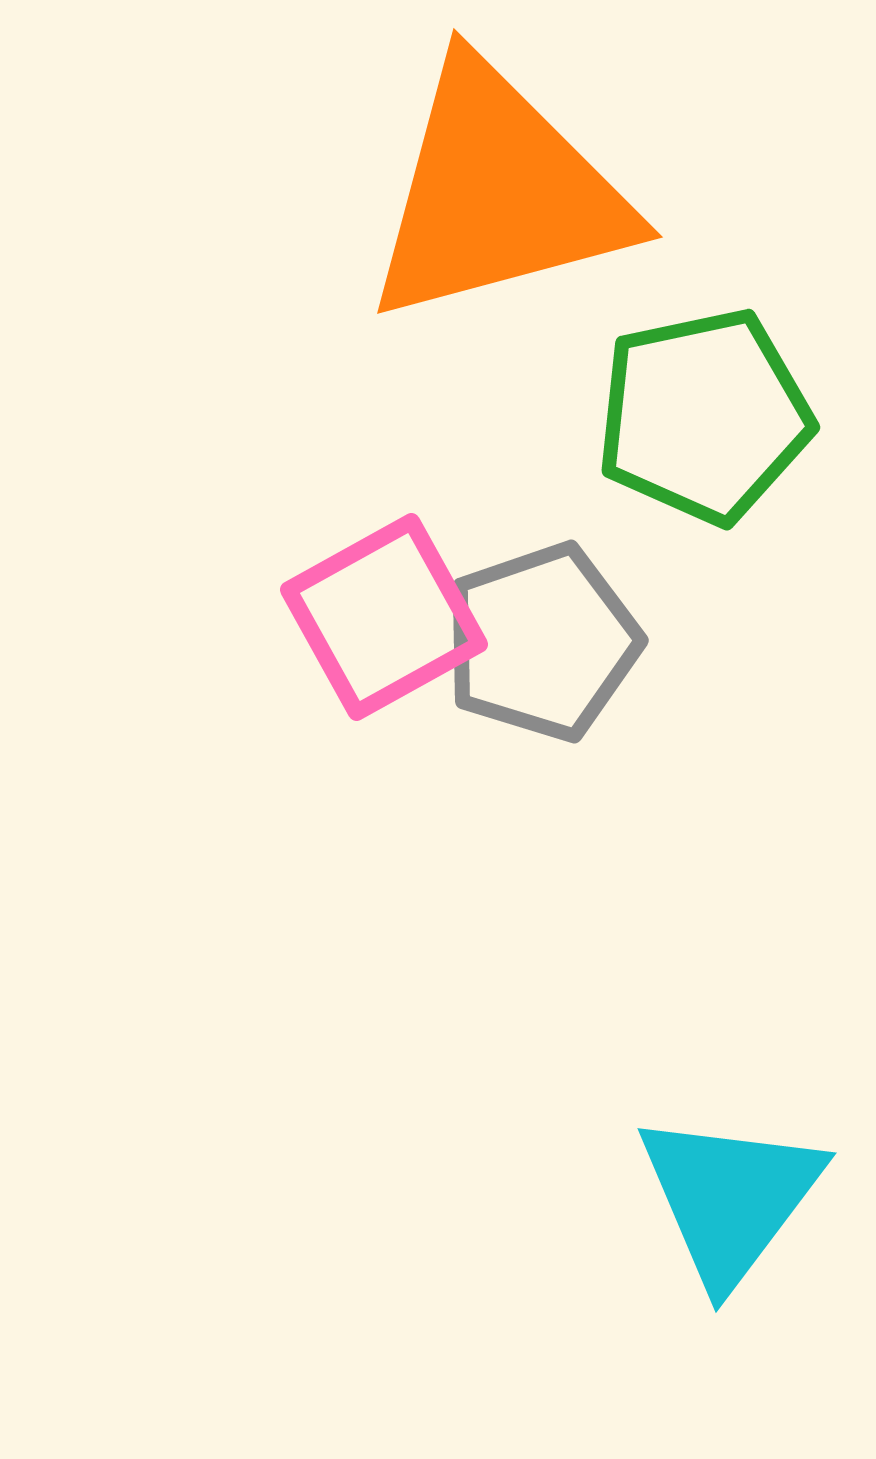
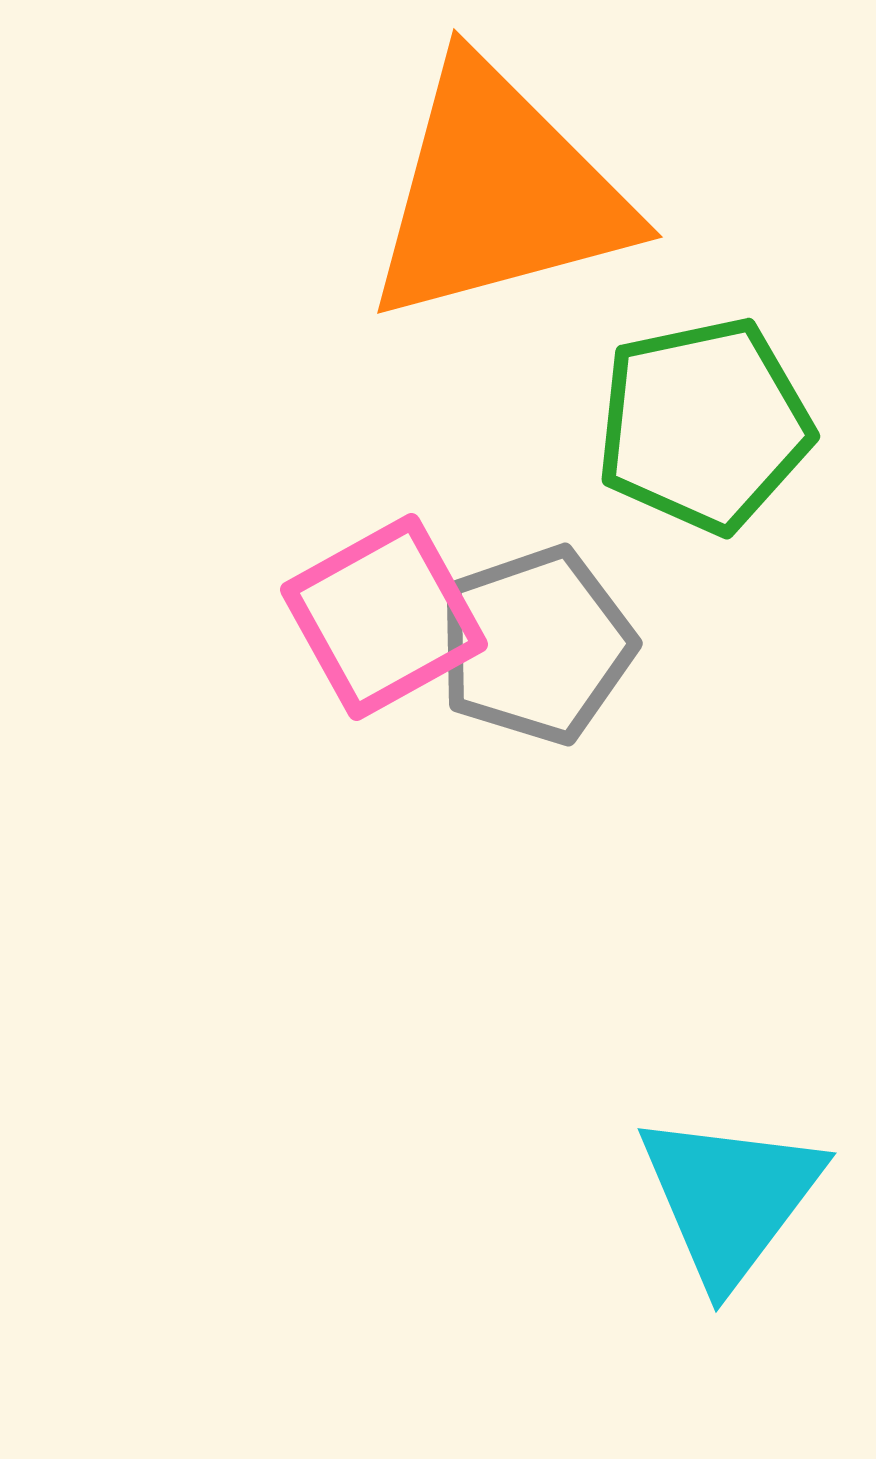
green pentagon: moved 9 px down
gray pentagon: moved 6 px left, 3 px down
